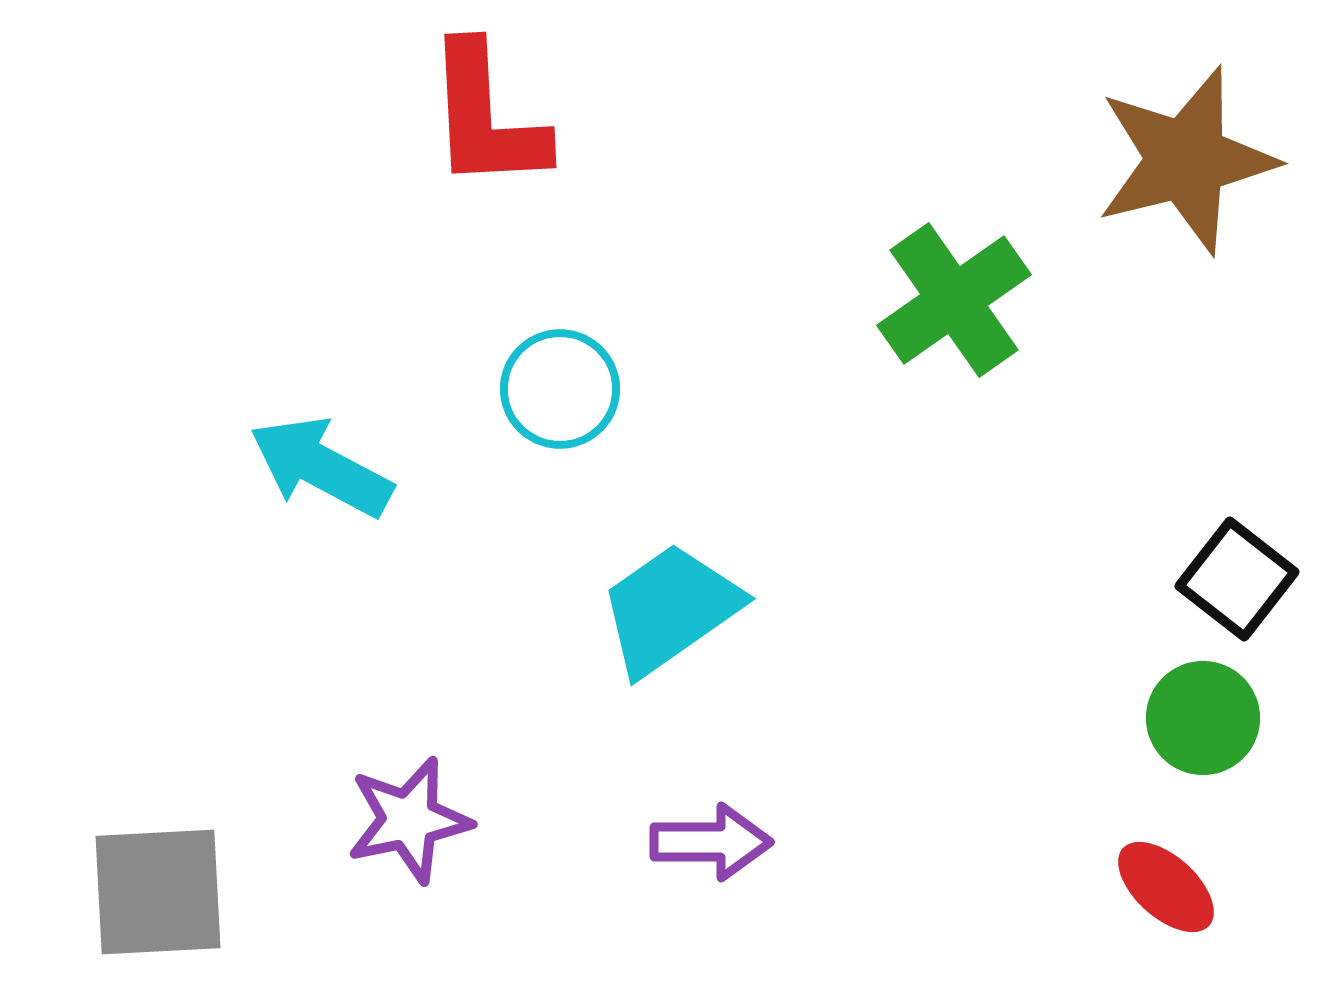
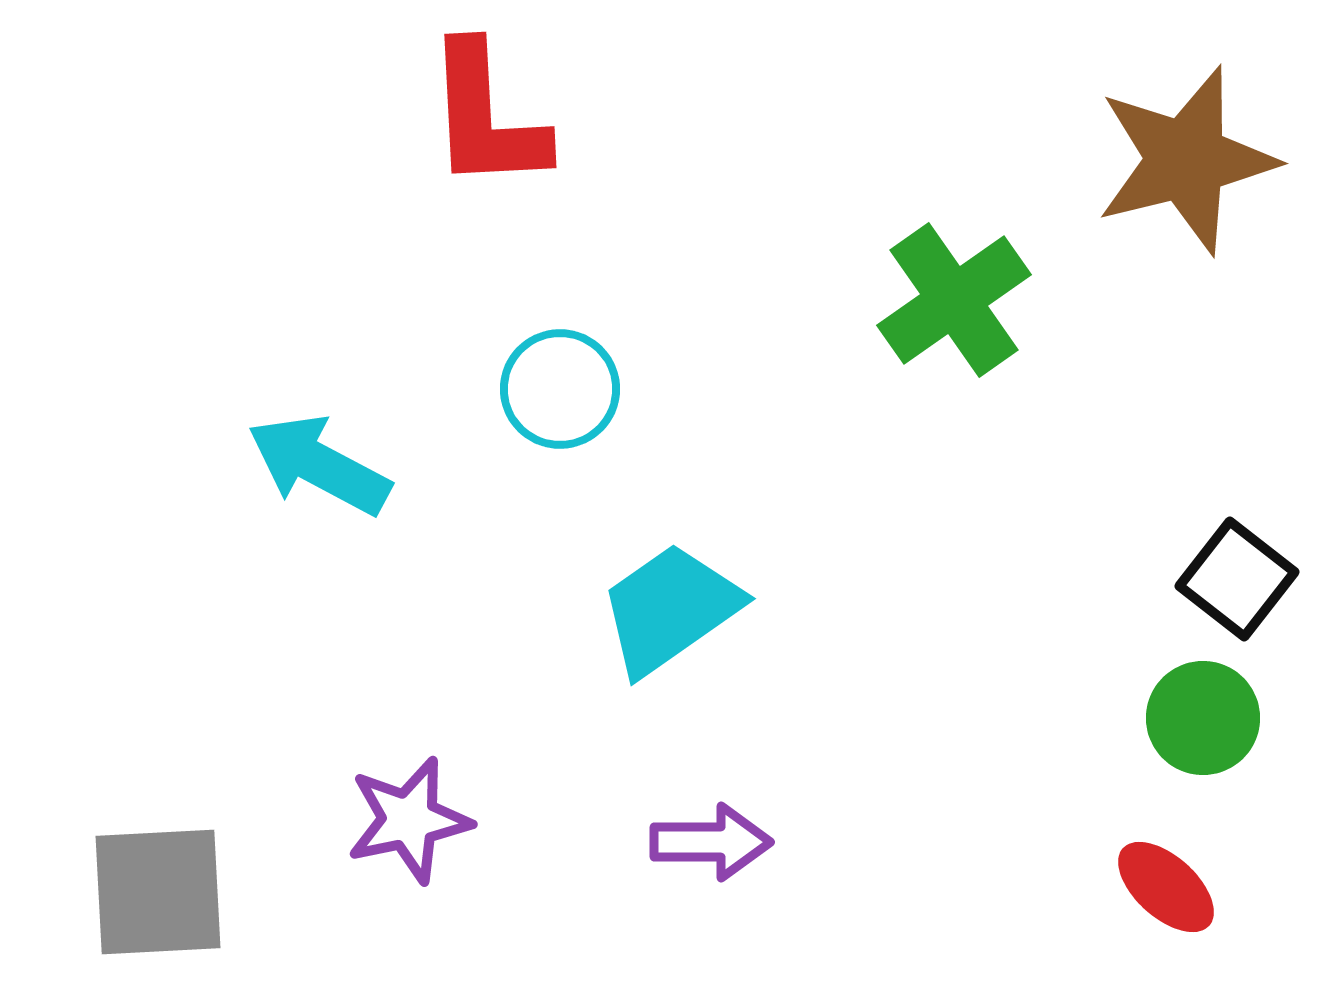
cyan arrow: moved 2 px left, 2 px up
